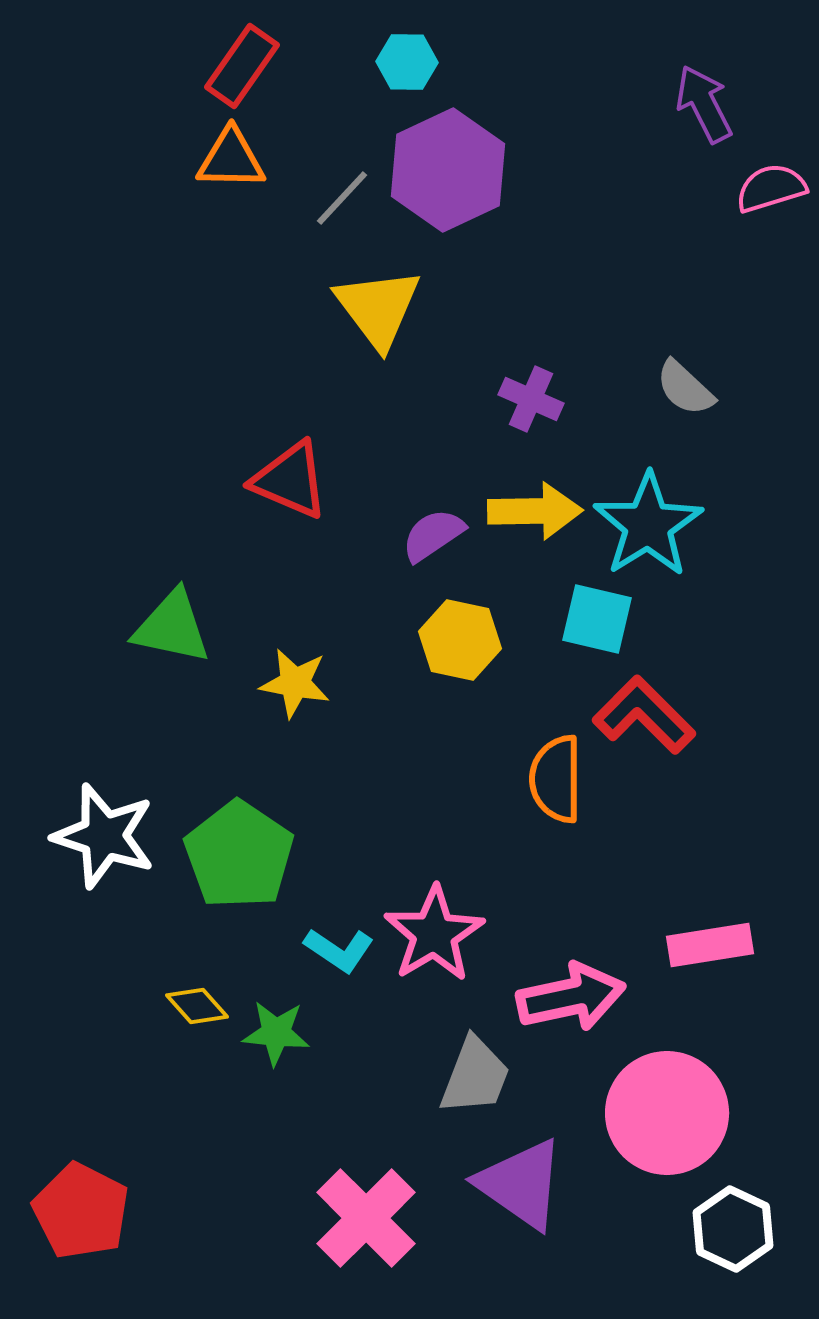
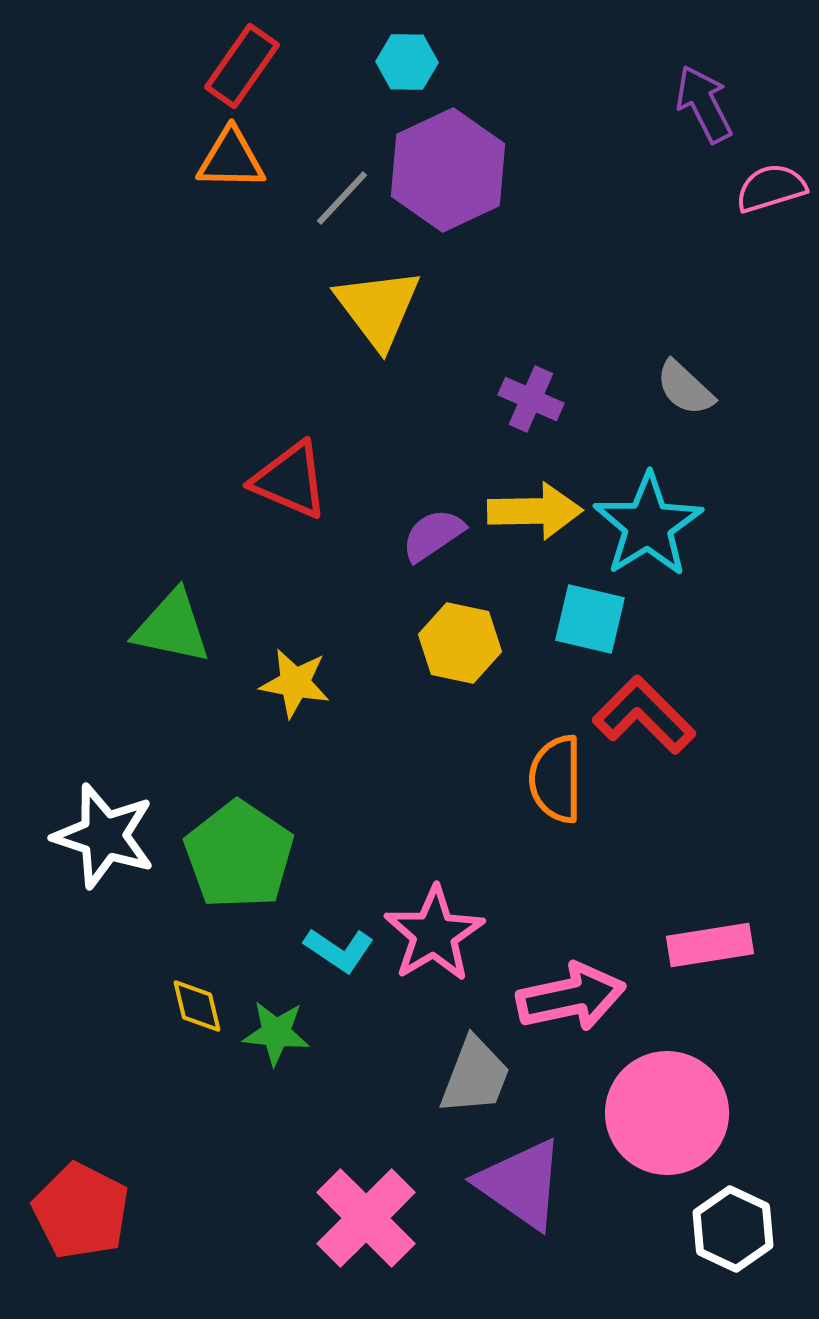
cyan square: moved 7 px left
yellow hexagon: moved 3 px down
yellow diamond: rotated 28 degrees clockwise
